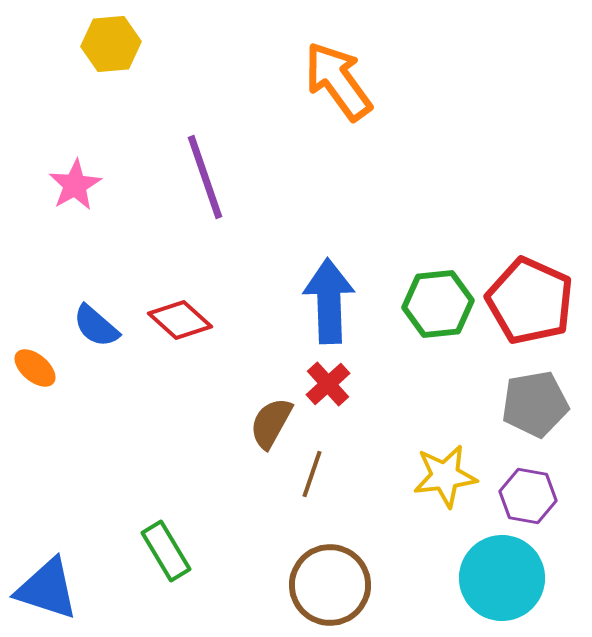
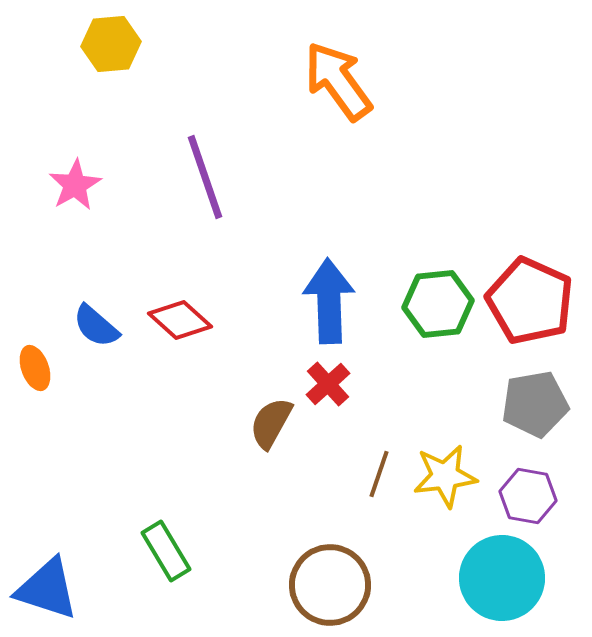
orange ellipse: rotated 30 degrees clockwise
brown line: moved 67 px right
